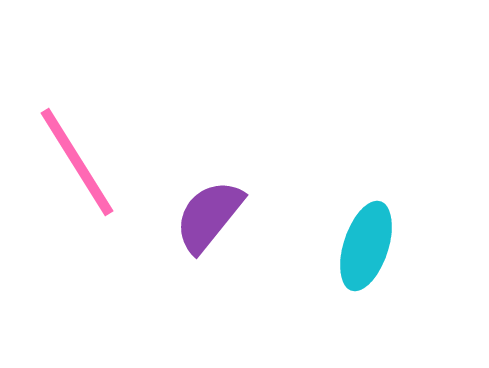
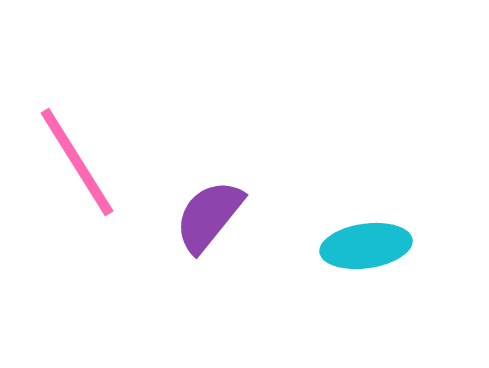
cyan ellipse: rotated 64 degrees clockwise
